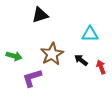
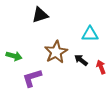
brown star: moved 4 px right, 2 px up
